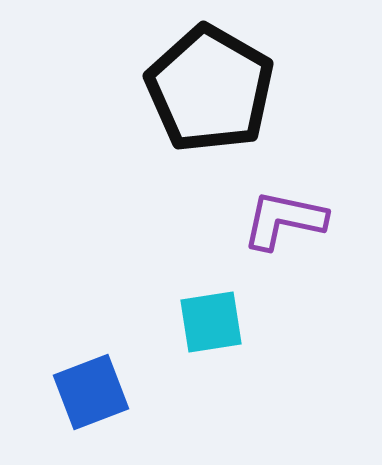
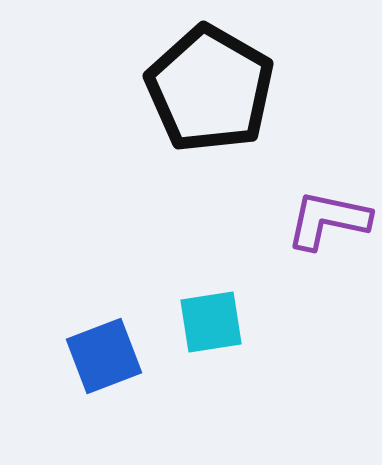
purple L-shape: moved 44 px right
blue square: moved 13 px right, 36 px up
